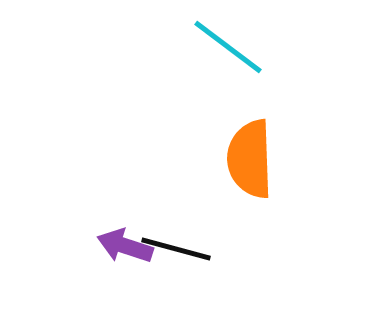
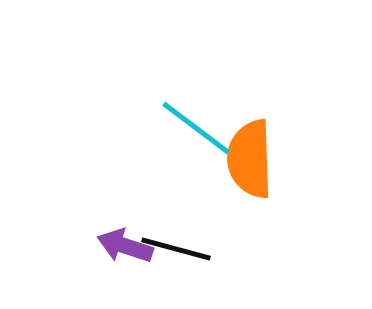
cyan line: moved 32 px left, 81 px down
